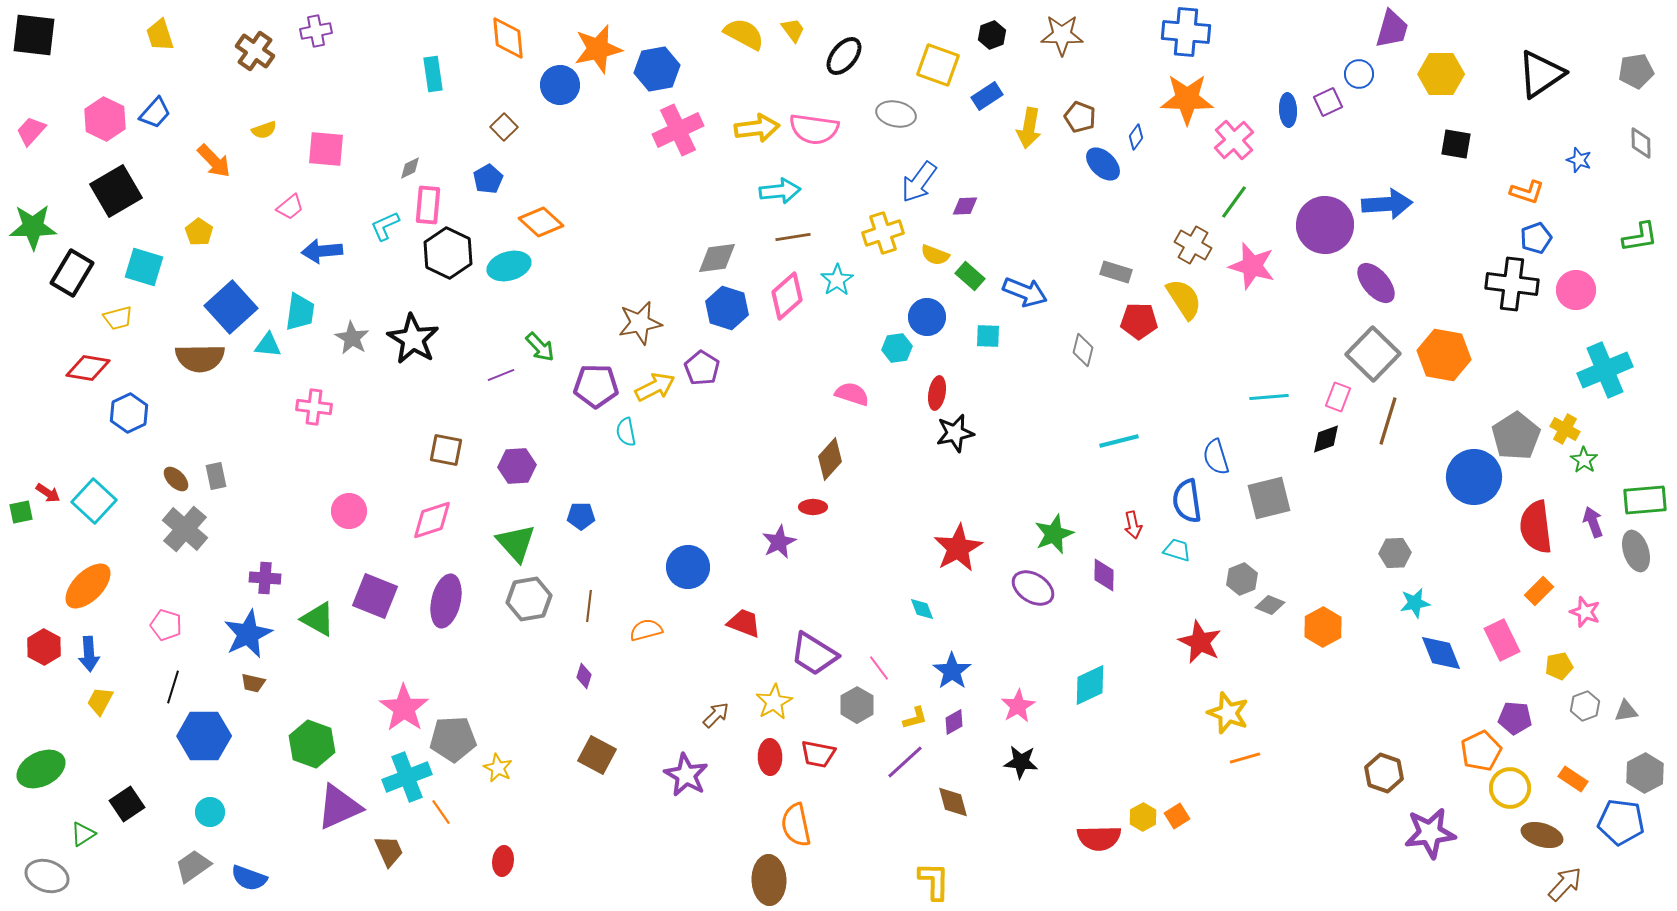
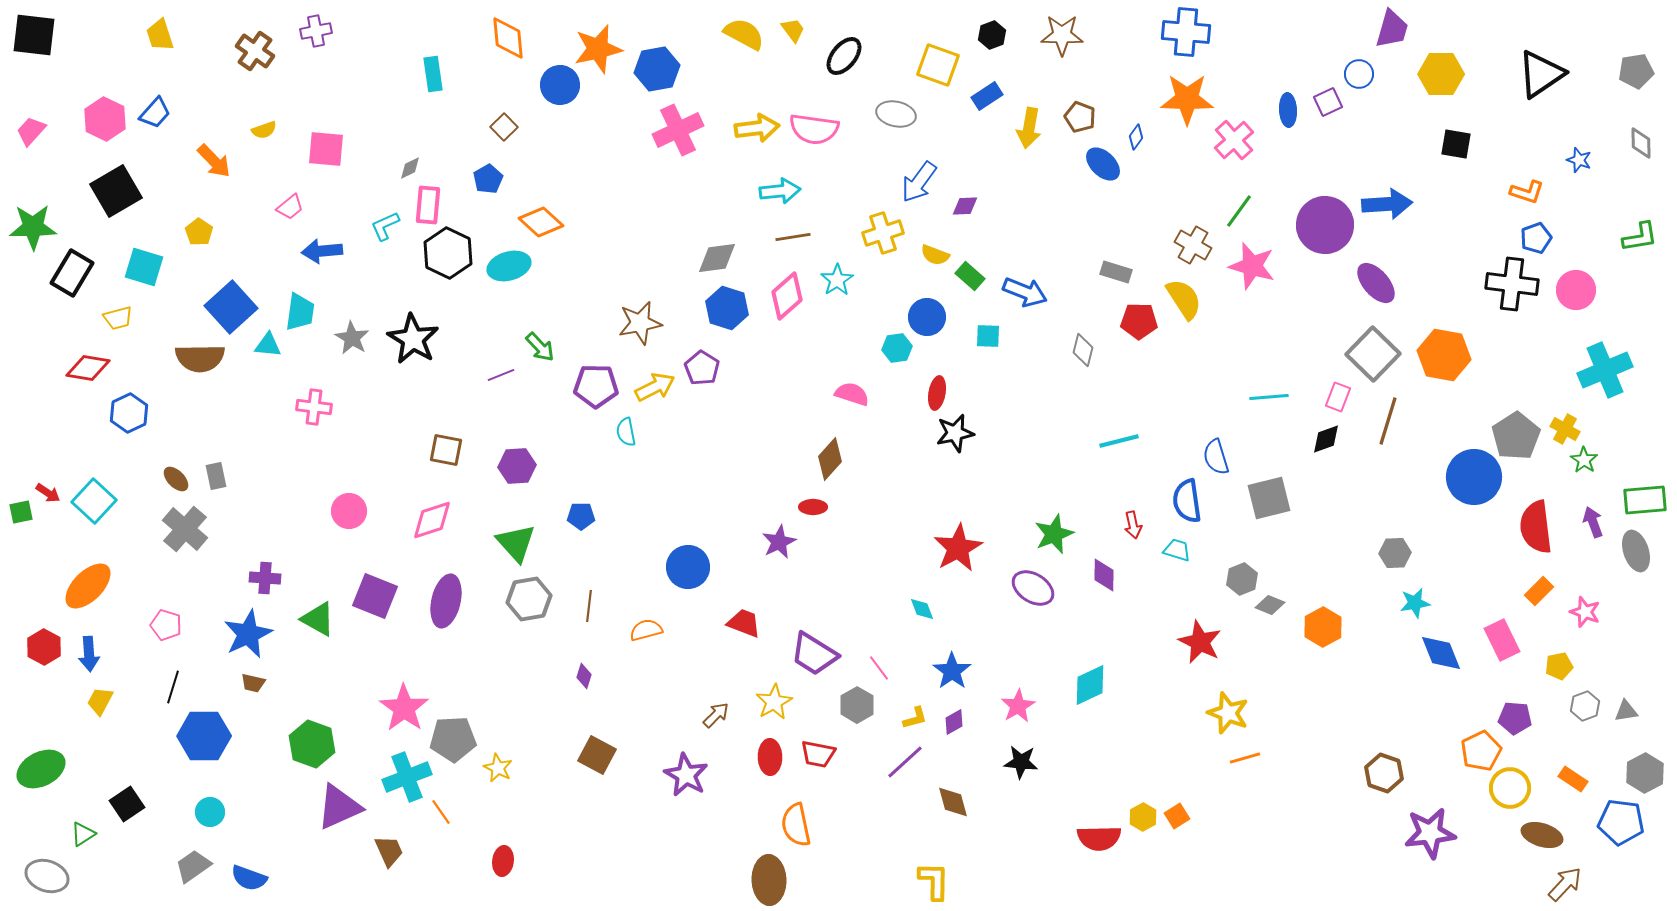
green line at (1234, 202): moved 5 px right, 9 px down
